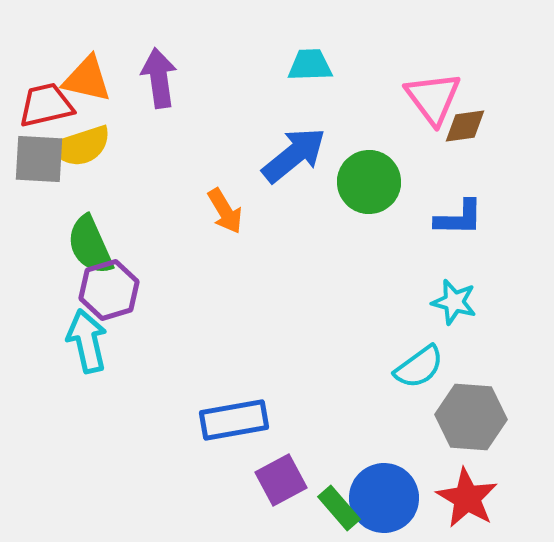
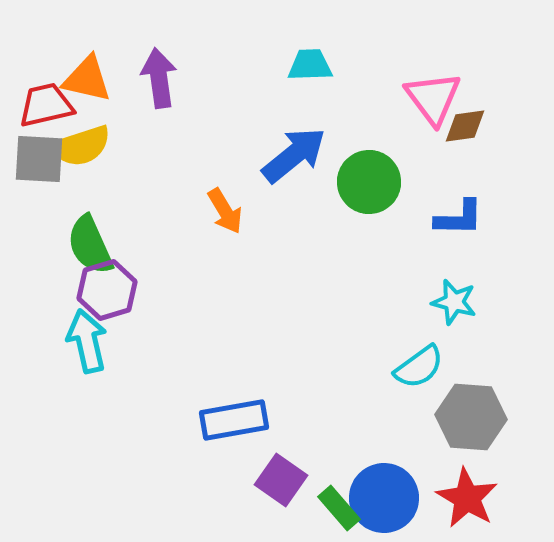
purple hexagon: moved 2 px left
purple square: rotated 27 degrees counterclockwise
